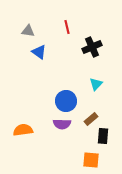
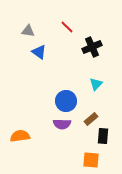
red line: rotated 32 degrees counterclockwise
orange semicircle: moved 3 px left, 6 px down
